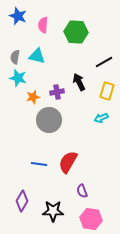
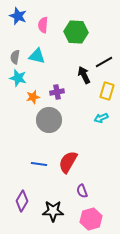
black arrow: moved 5 px right, 7 px up
pink hexagon: rotated 25 degrees counterclockwise
